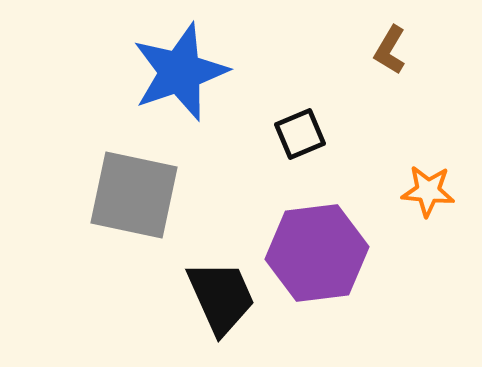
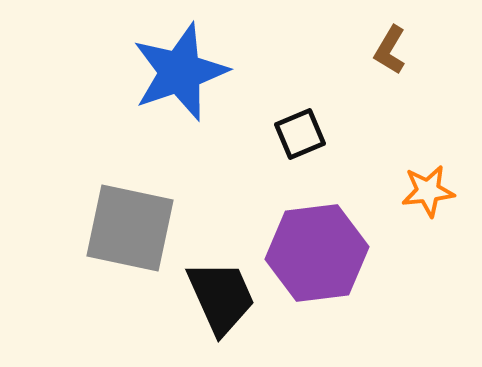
orange star: rotated 12 degrees counterclockwise
gray square: moved 4 px left, 33 px down
